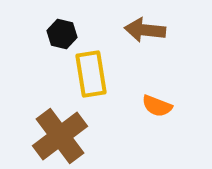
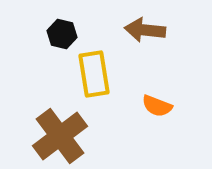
yellow rectangle: moved 3 px right
